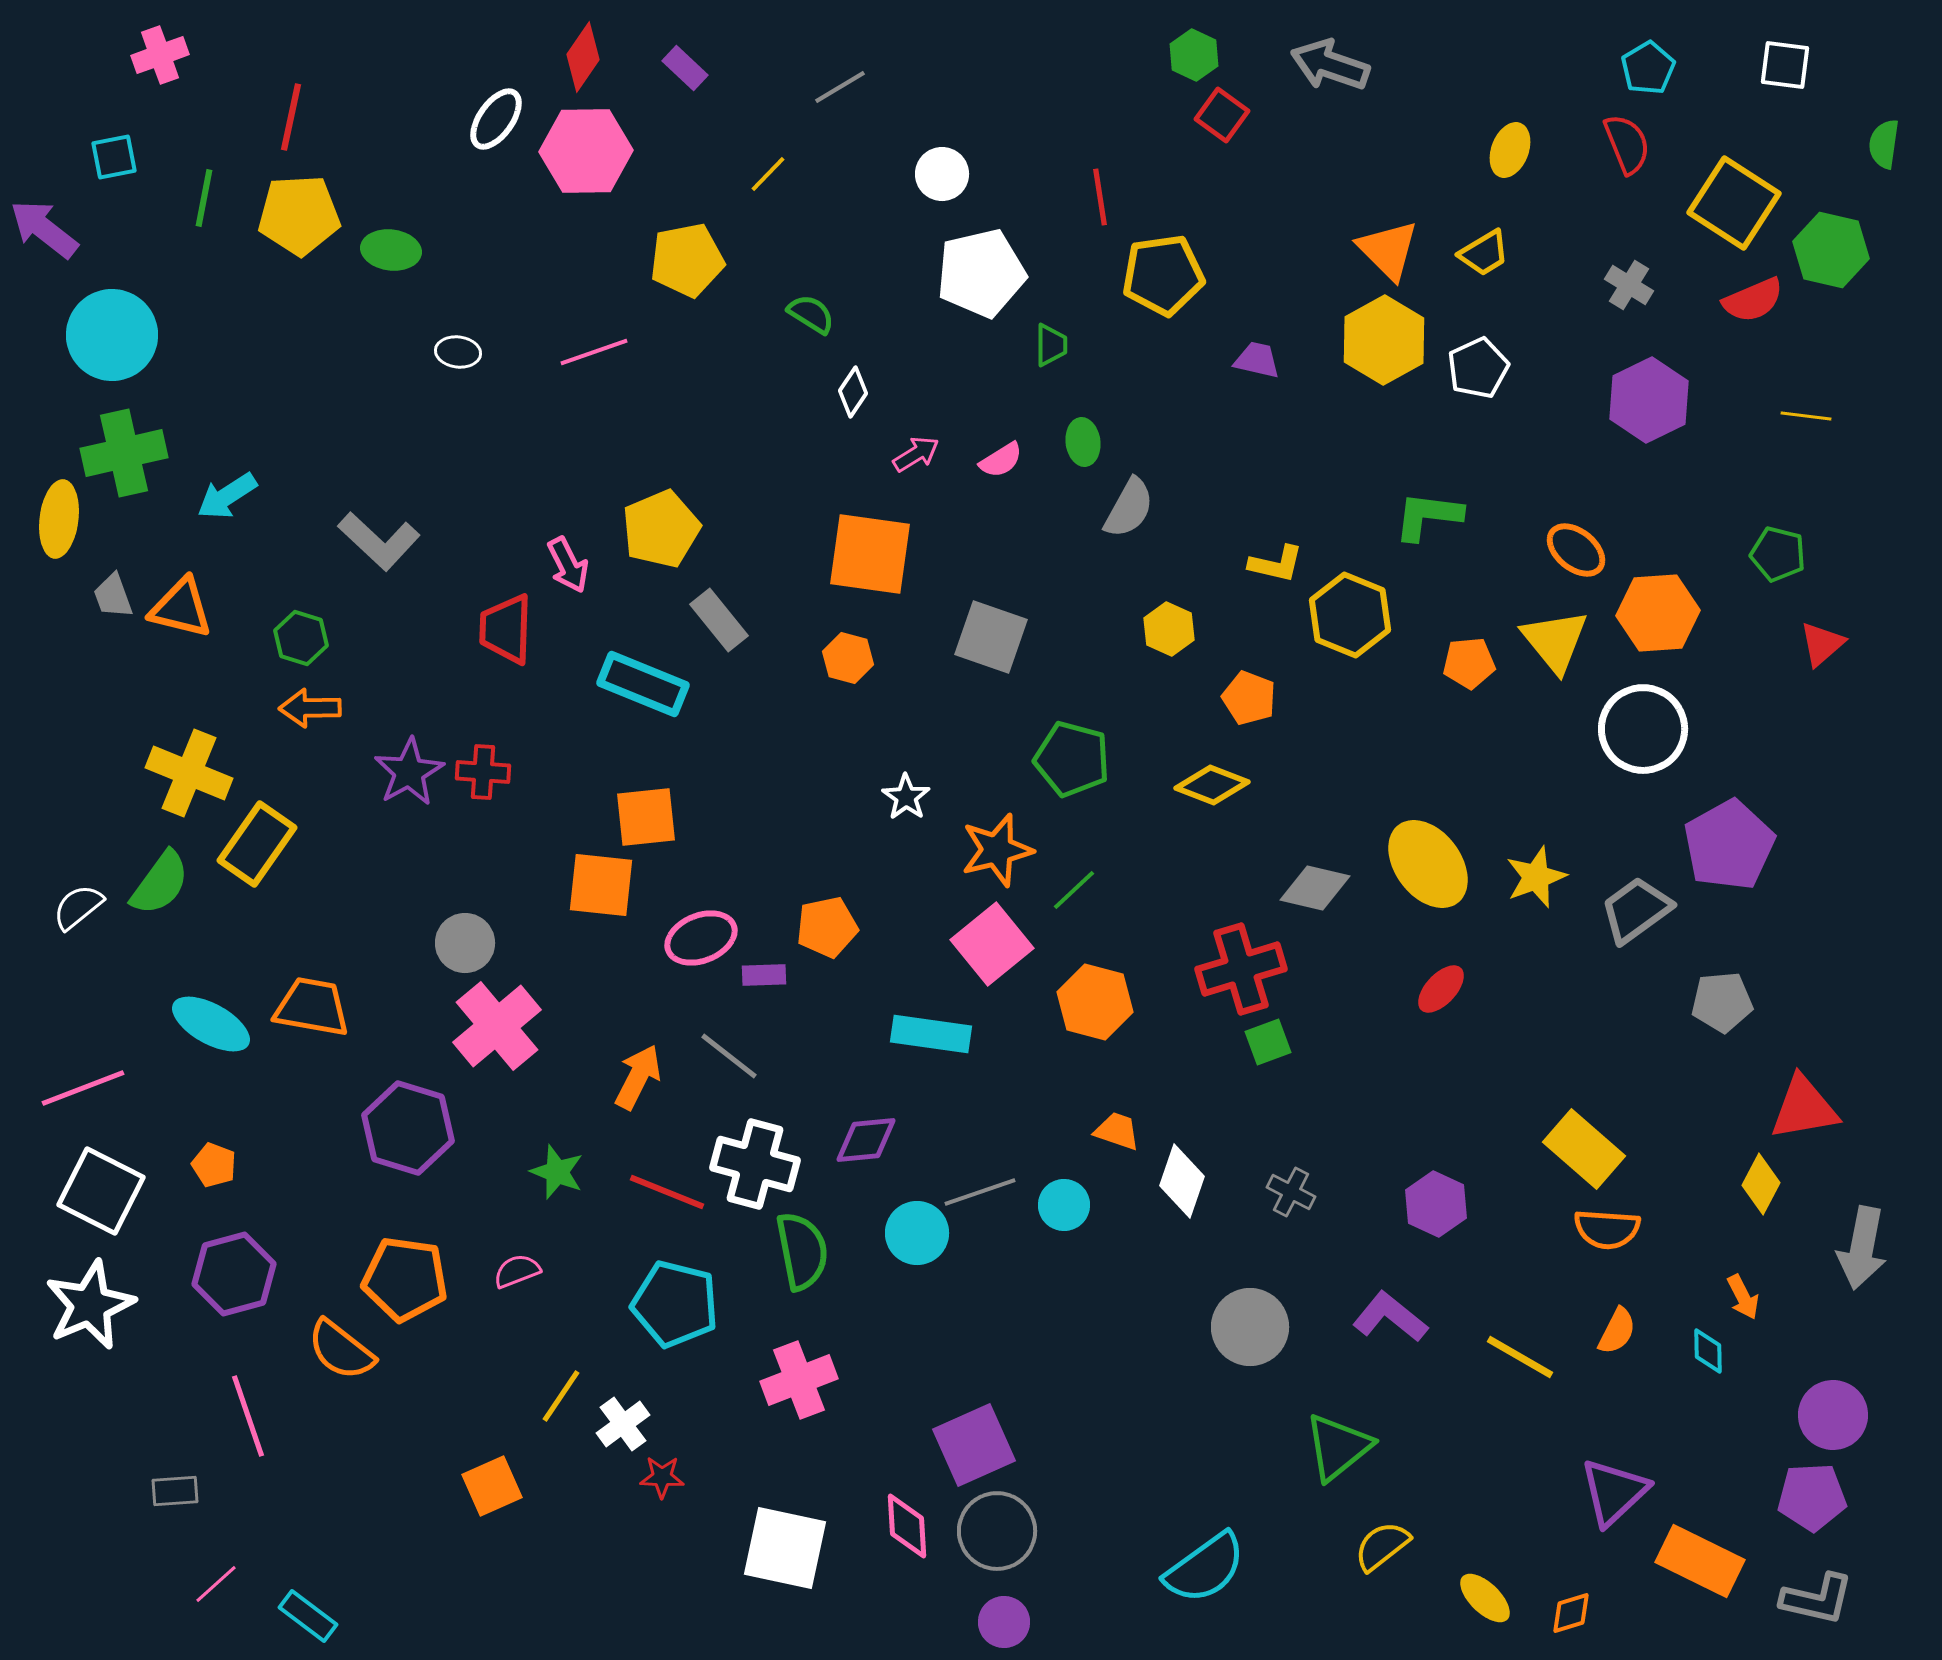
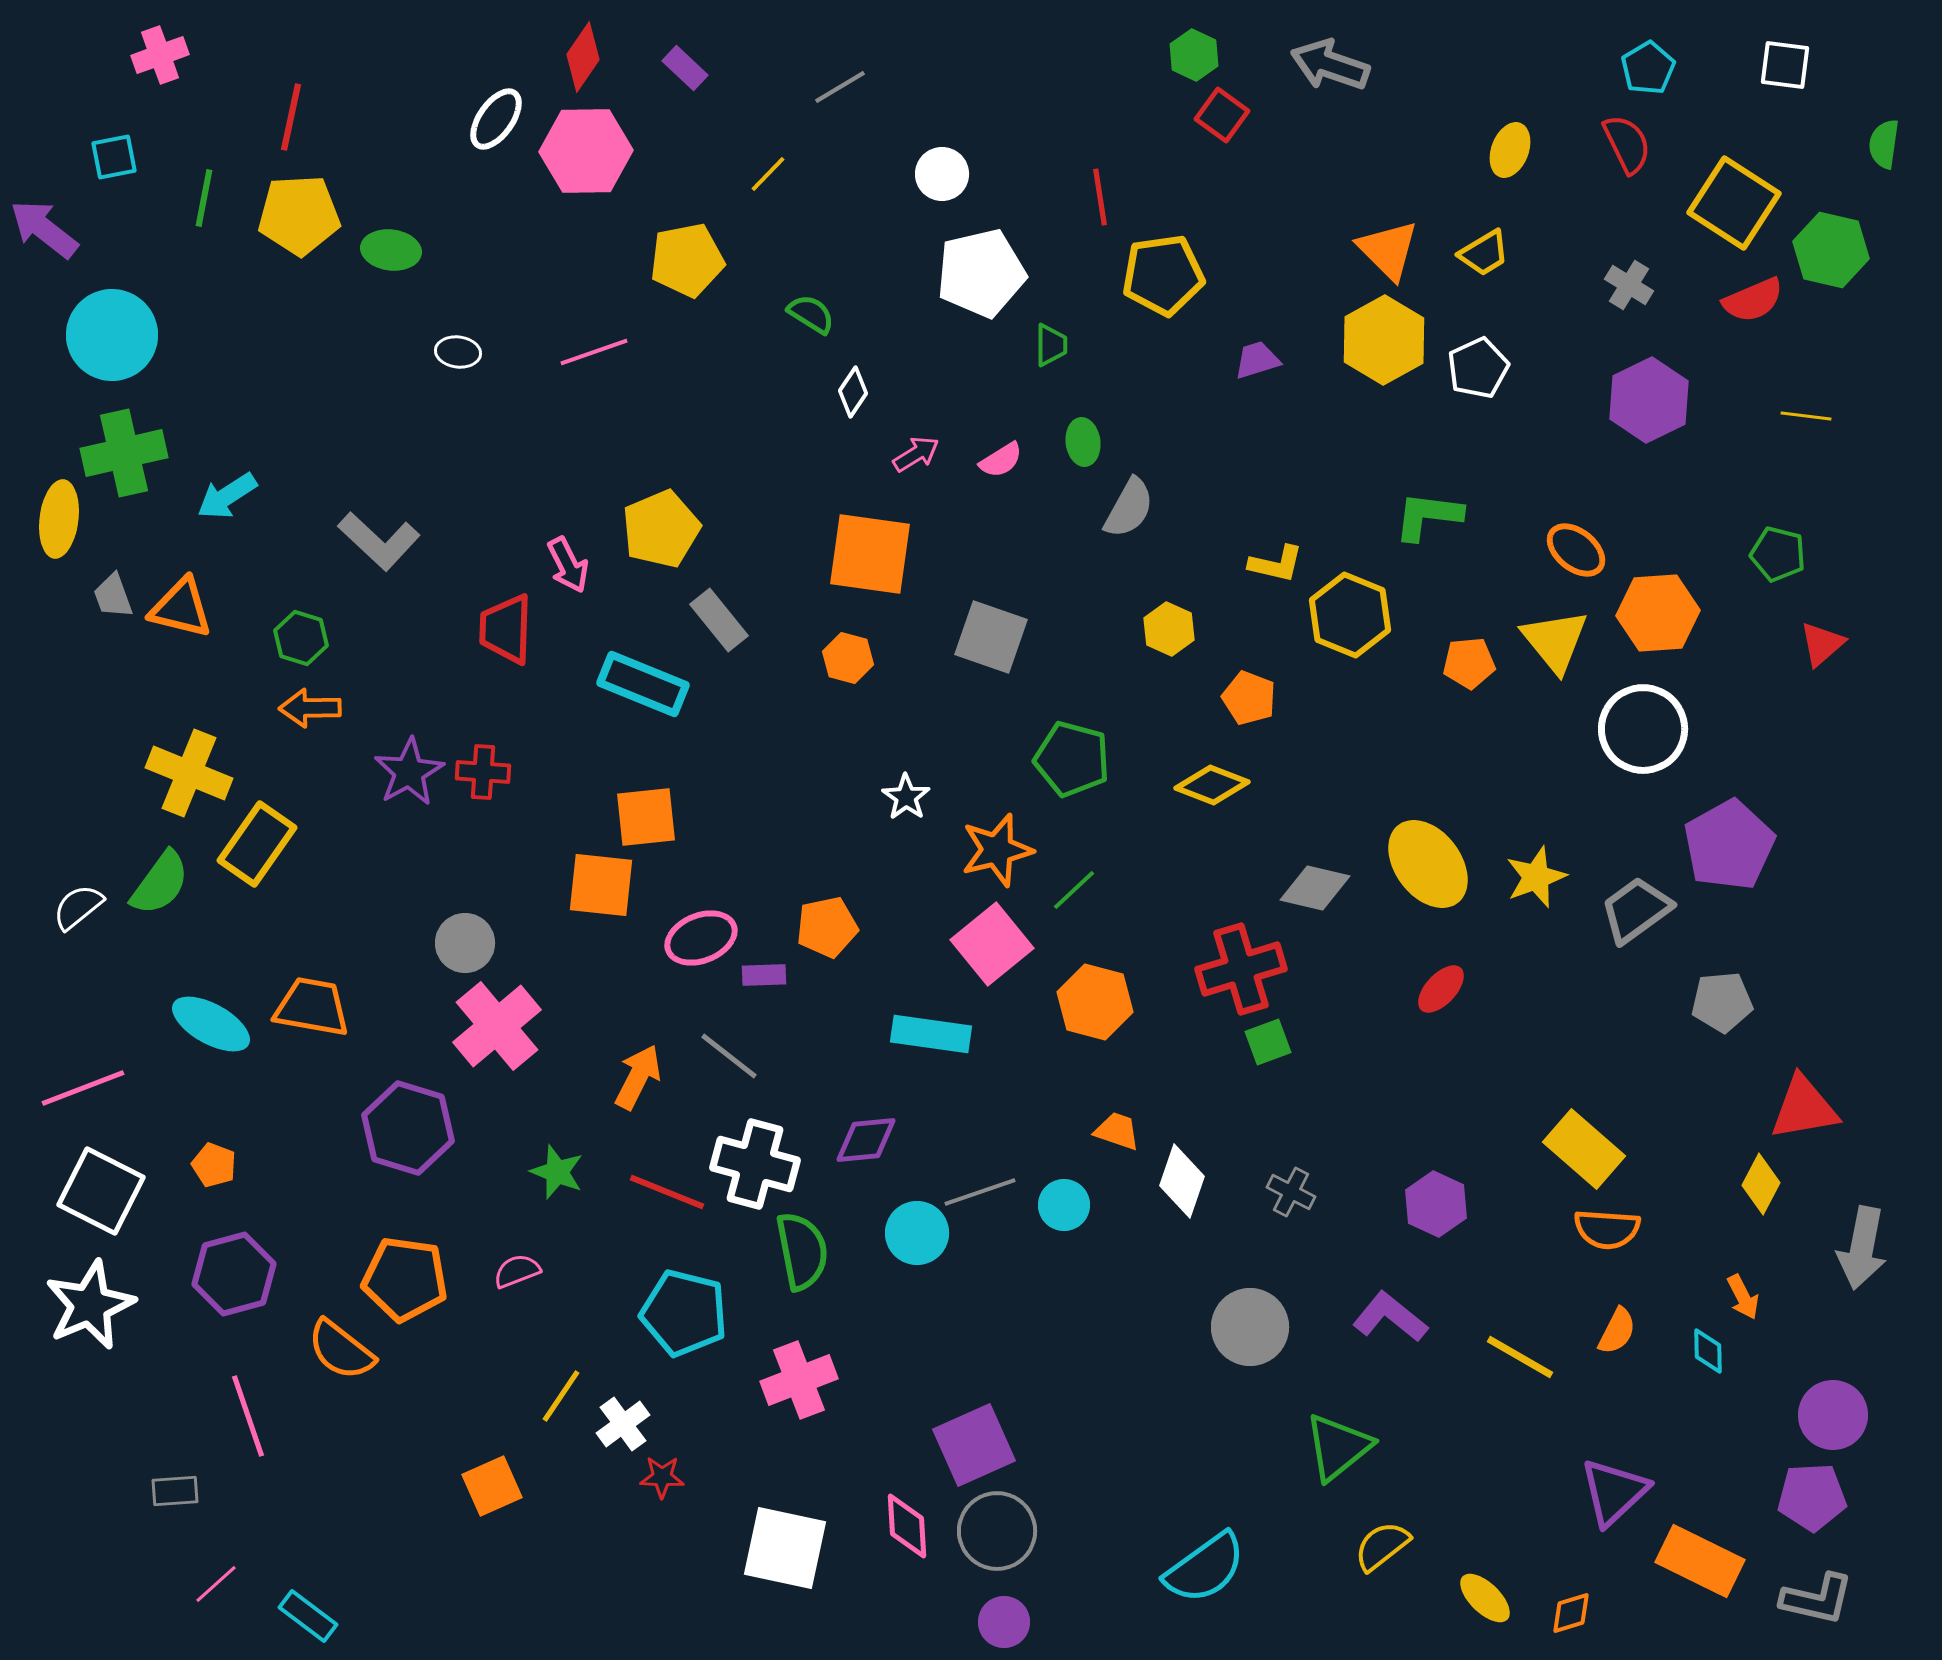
red semicircle at (1627, 144): rotated 4 degrees counterclockwise
purple trapezoid at (1257, 360): rotated 30 degrees counterclockwise
cyan pentagon at (675, 1304): moved 9 px right, 9 px down
